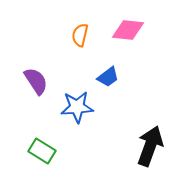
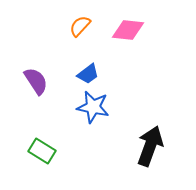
orange semicircle: moved 9 px up; rotated 30 degrees clockwise
blue trapezoid: moved 20 px left, 3 px up
blue star: moved 16 px right; rotated 16 degrees clockwise
